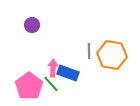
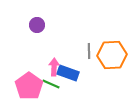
purple circle: moved 5 px right
orange hexagon: rotated 12 degrees counterclockwise
pink arrow: moved 1 px right, 1 px up
green line: rotated 24 degrees counterclockwise
